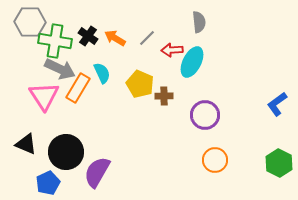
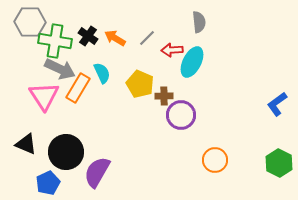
purple circle: moved 24 px left
